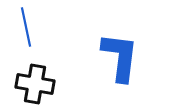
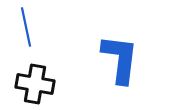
blue L-shape: moved 2 px down
